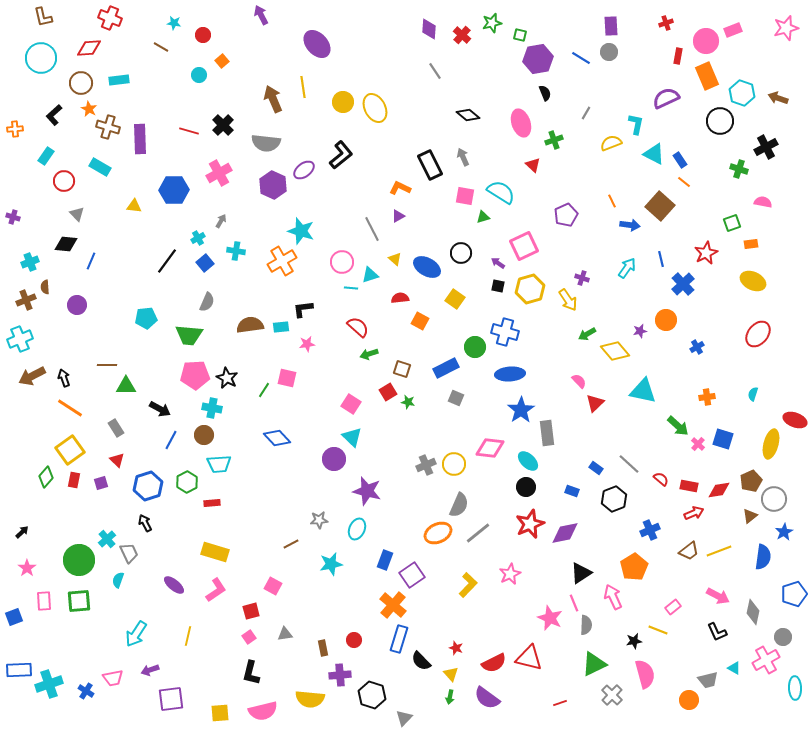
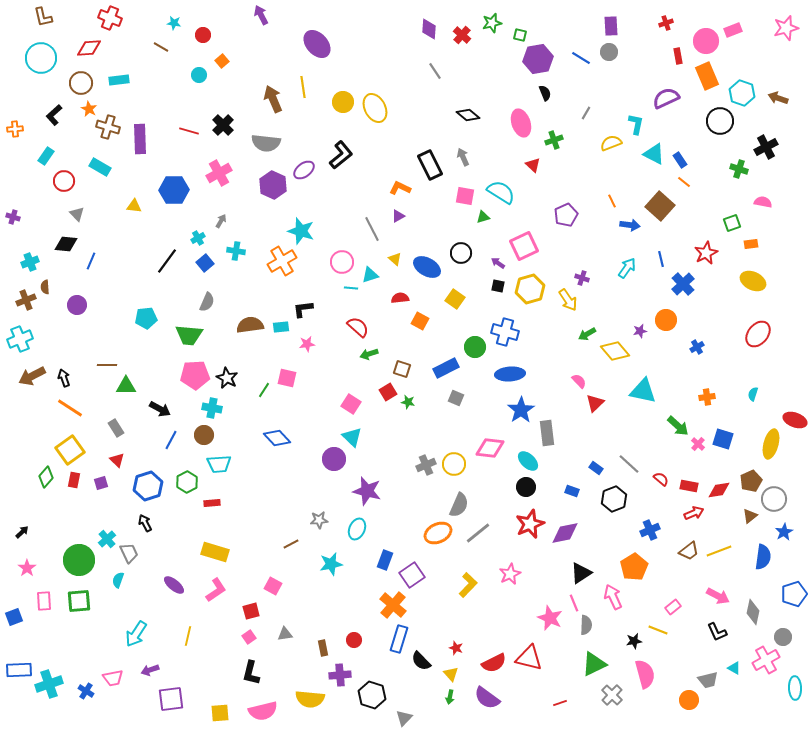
red rectangle at (678, 56): rotated 21 degrees counterclockwise
